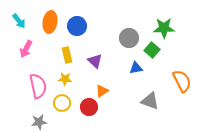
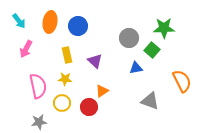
blue circle: moved 1 px right
